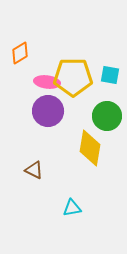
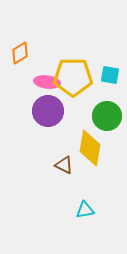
brown triangle: moved 30 px right, 5 px up
cyan triangle: moved 13 px right, 2 px down
